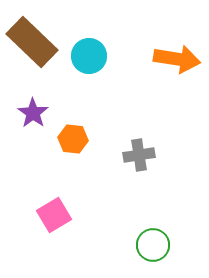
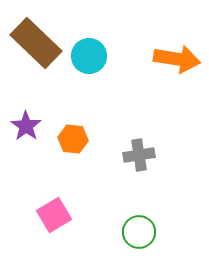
brown rectangle: moved 4 px right, 1 px down
purple star: moved 7 px left, 13 px down
green circle: moved 14 px left, 13 px up
